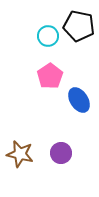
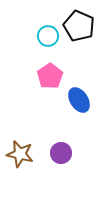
black pentagon: rotated 12 degrees clockwise
